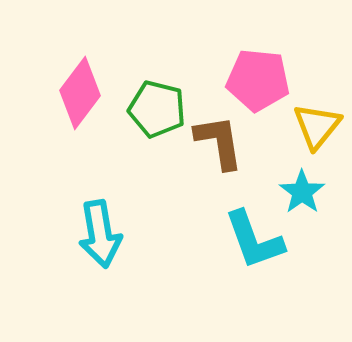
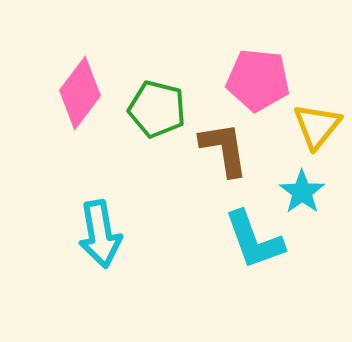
brown L-shape: moved 5 px right, 7 px down
